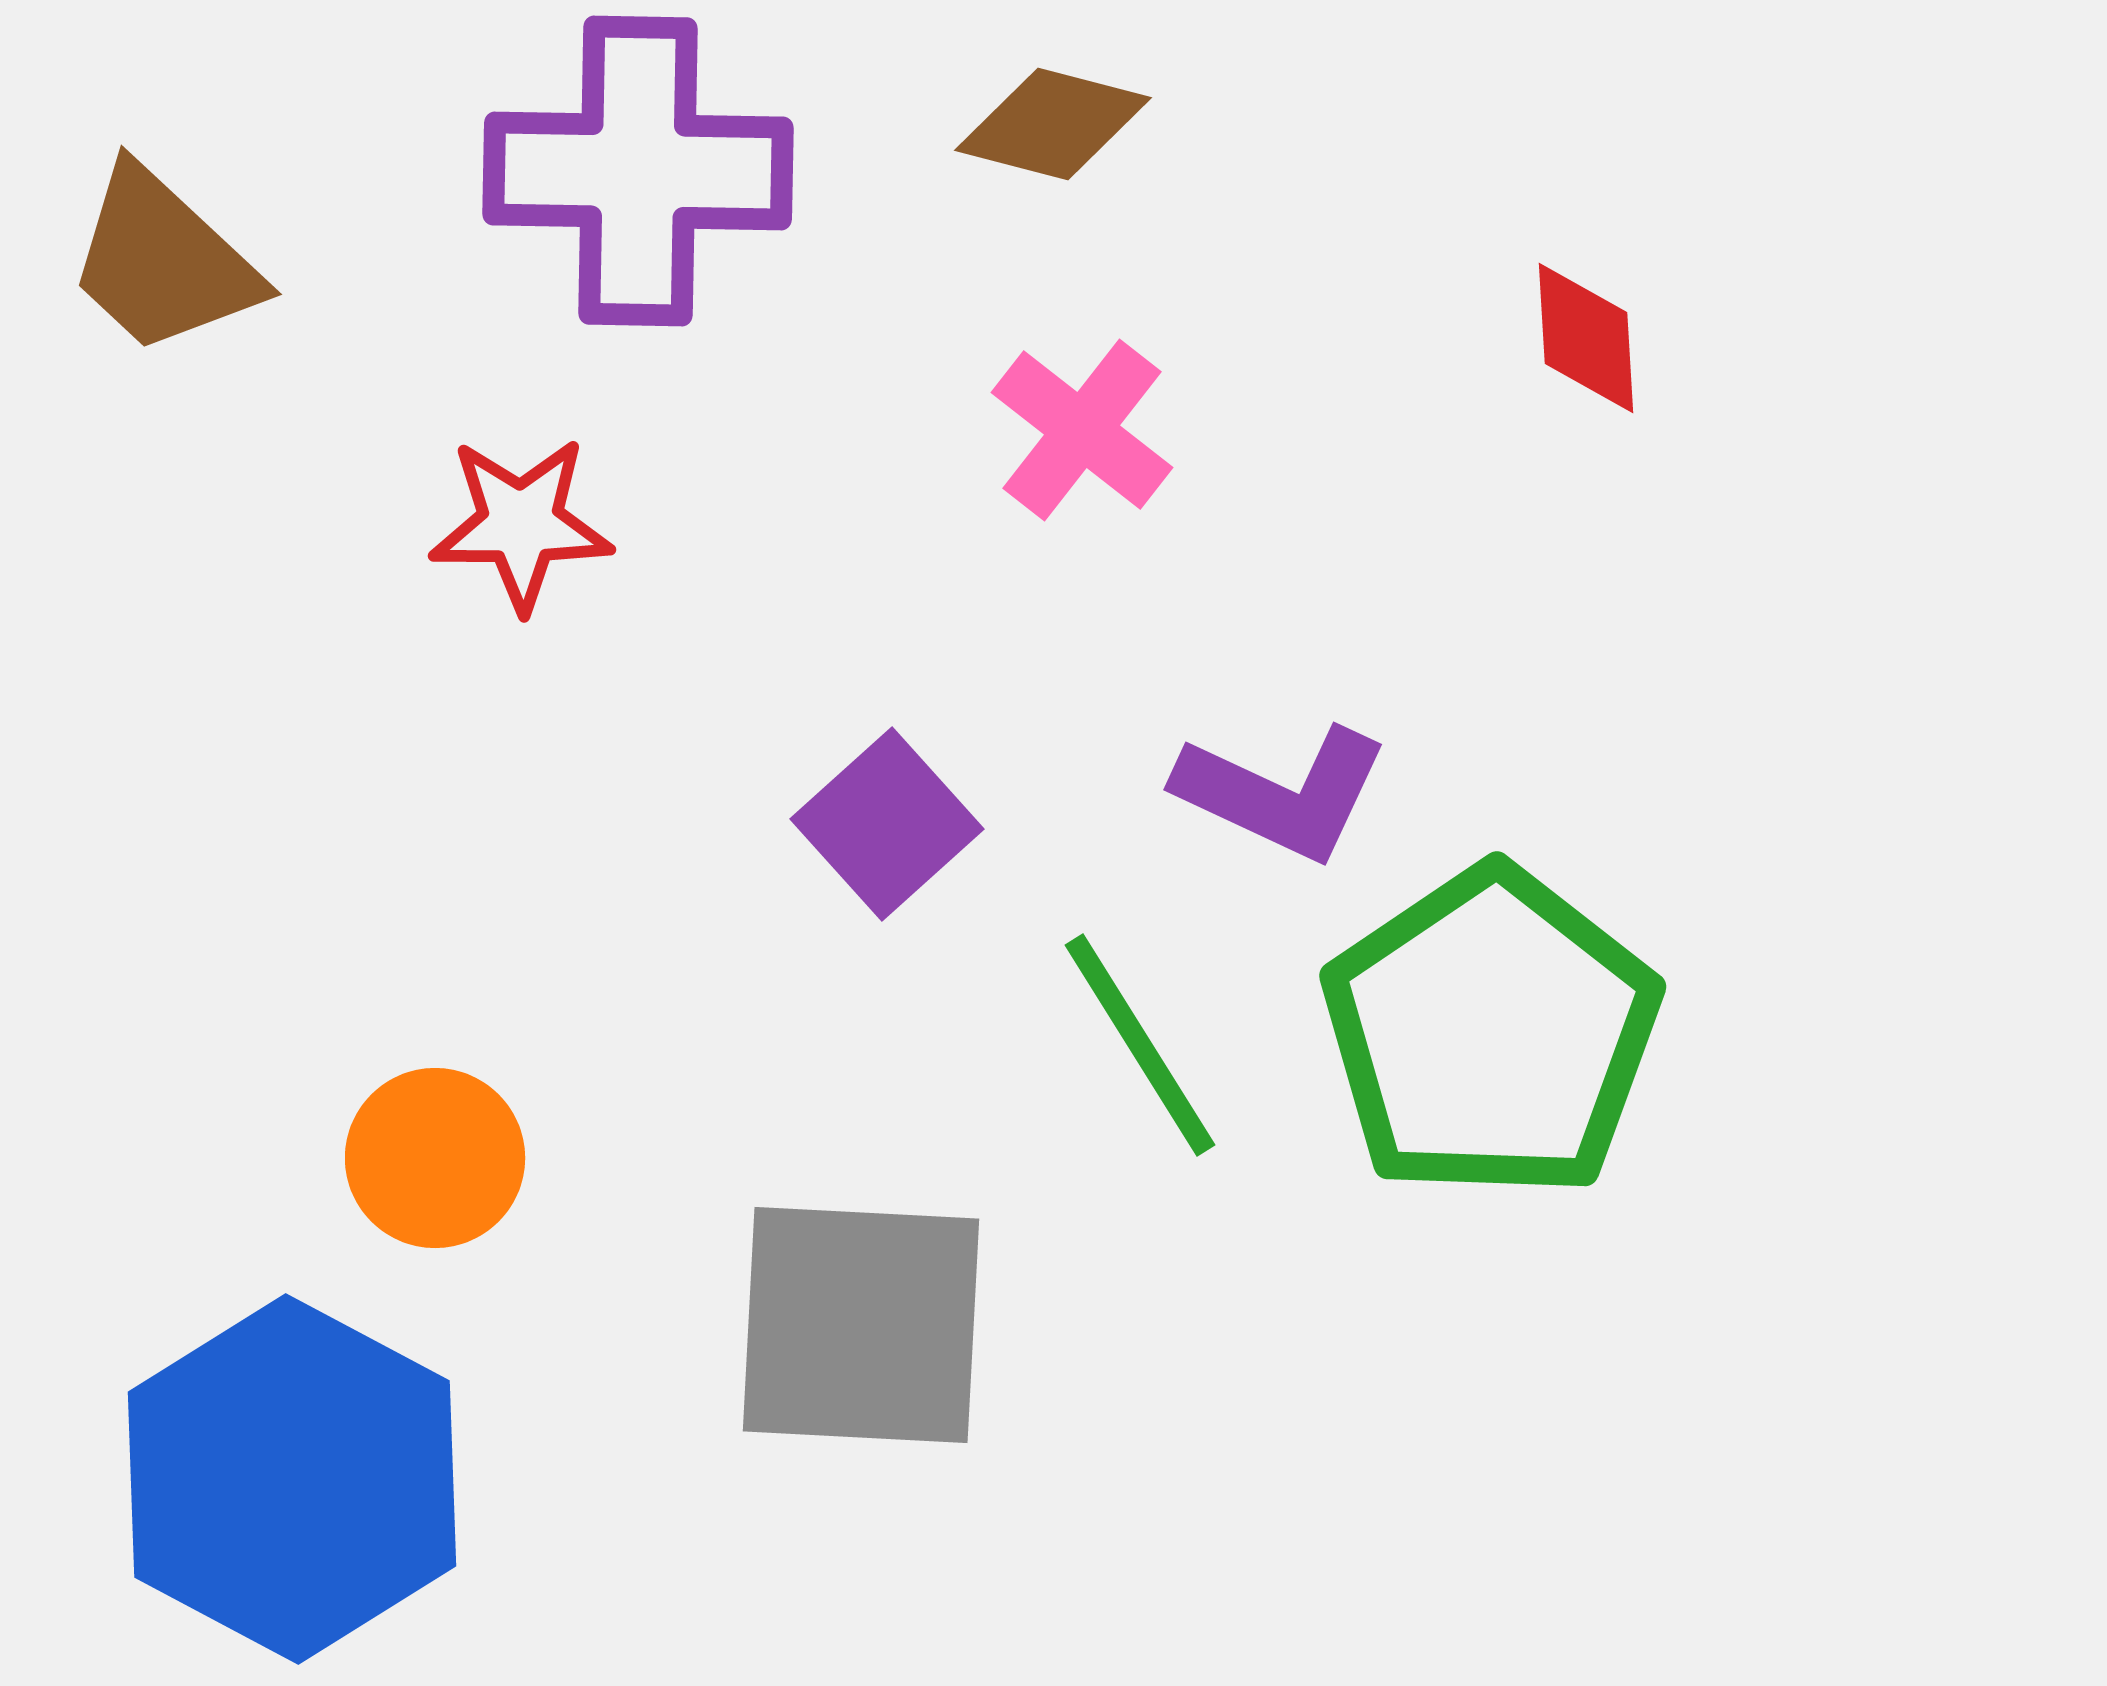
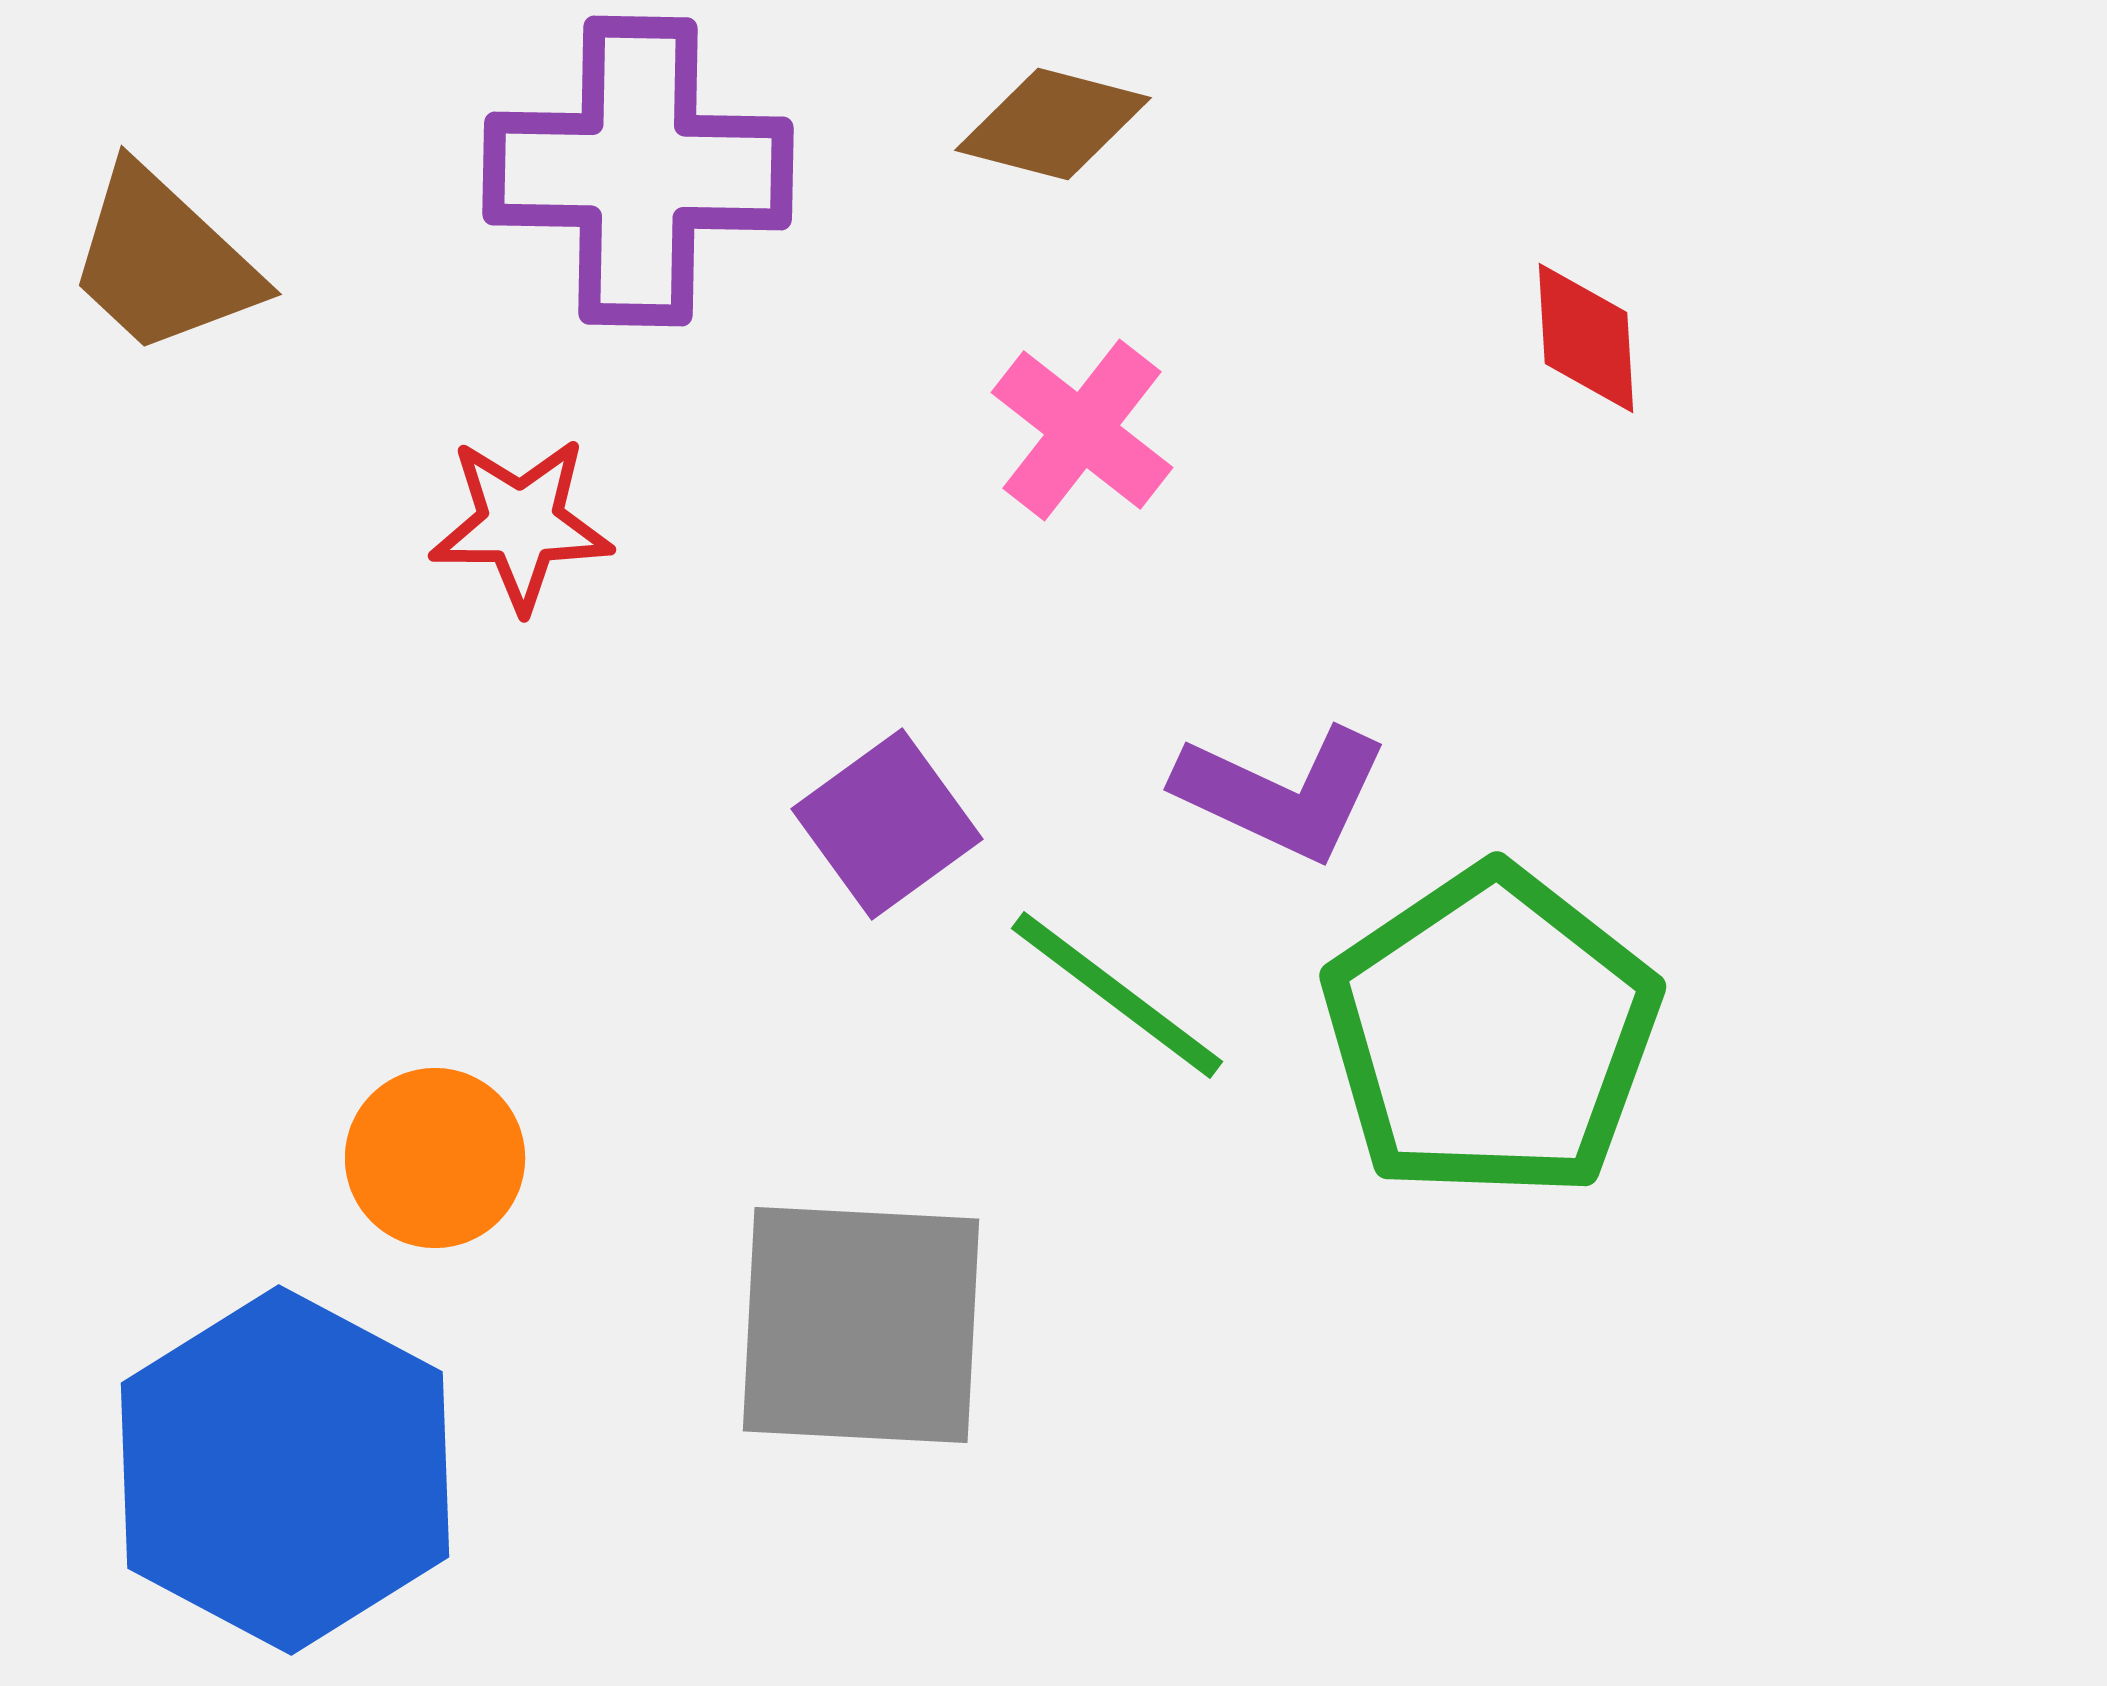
purple square: rotated 6 degrees clockwise
green line: moved 23 px left, 50 px up; rotated 21 degrees counterclockwise
blue hexagon: moved 7 px left, 9 px up
